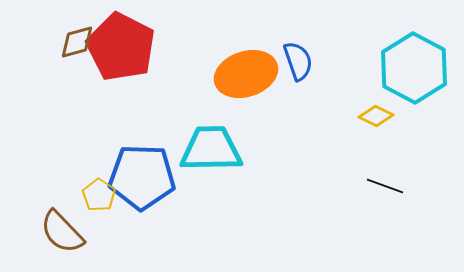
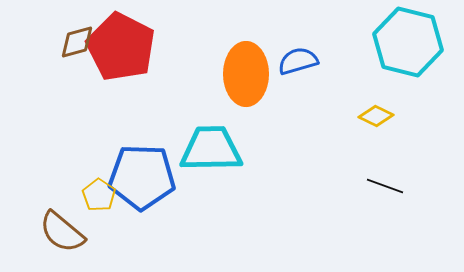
blue semicircle: rotated 87 degrees counterclockwise
cyan hexagon: moved 6 px left, 26 px up; rotated 14 degrees counterclockwise
orange ellipse: rotated 72 degrees counterclockwise
brown semicircle: rotated 6 degrees counterclockwise
